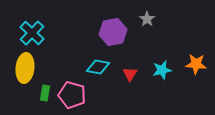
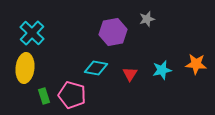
gray star: rotated 21 degrees clockwise
cyan diamond: moved 2 px left, 1 px down
green rectangle: moved 1 px left, 3 px down; rotated 28 degrees counterclockwise
